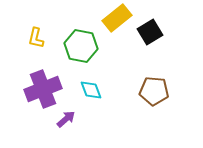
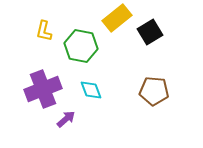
yellow L-shape: moved 8 px right, 7 px up
